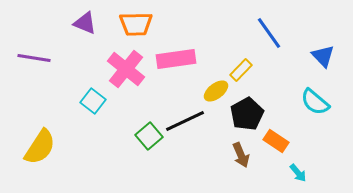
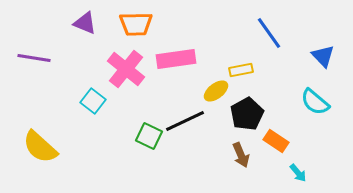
yellow rectangle: rotated 35 degrees clockwise
green square: rotated 24 degrees counterclockwise
yellow semicircle: rotated 99 degrees clockwise
